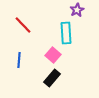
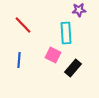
purple star: moved 2 px right; rotated 24 degrees clockwise
pink square: rotated 14 degrees counterclockwise
black rectangle: moved 21 px right, 10 px up
